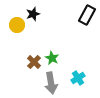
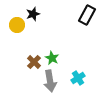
gray arrow: moved 1 px left, 2 px up
